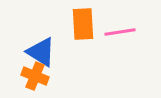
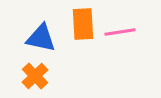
blue triangle: moved 14 px up; rotated 20 degrees counterclockwise
orange cross: rotated 24 degrees clockwise
